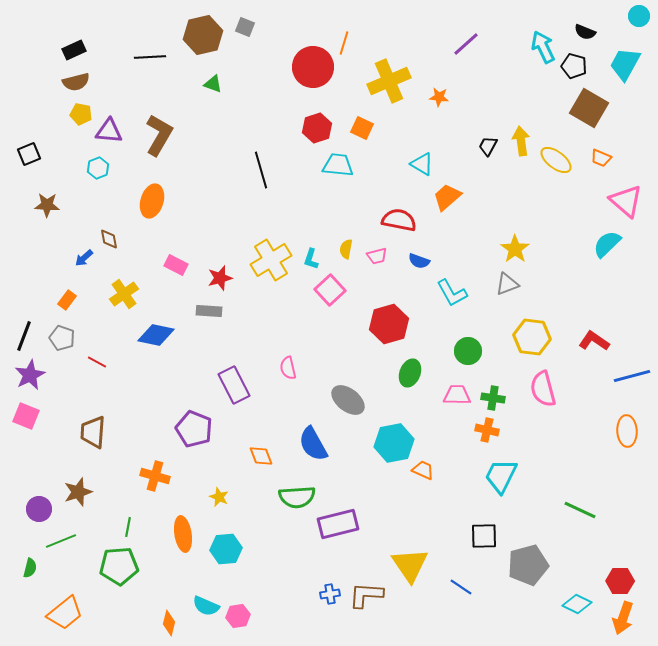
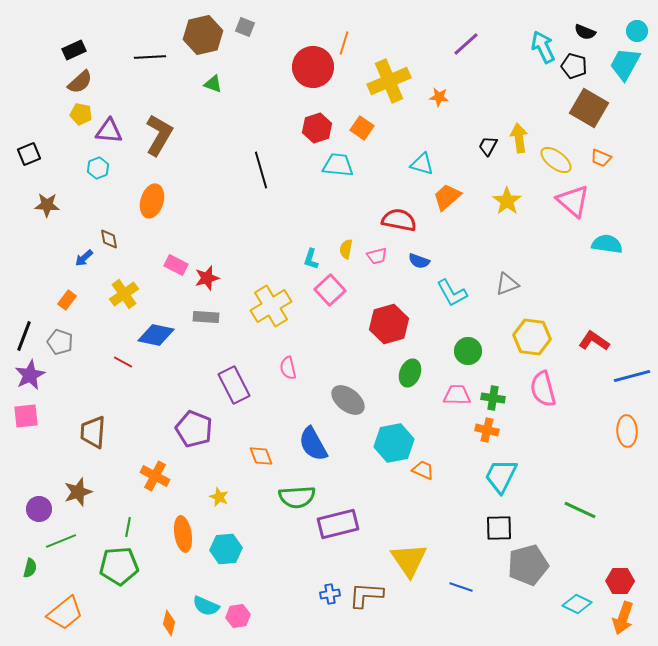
cyan circle at (639, 16): moved 2 px left, 15 px down
brown semicircle at (76, 82): moved 4 px right; rotated 28 degrees counterclockwise
orange square at (362, 128): rotated 10 degrees clockwise
yellow arrow at (521, 141): moved 2 px left, 3 px up
cyan triangle at (422, 164): rotated 15 degrees counterclockwise
pink triangle at (626, 201): moved 53 px left
cyan semicircle at (607, 244): rotated 52 degrees clockwise
yellow star at (515, 249): moved 8 px left, 48 px up
yellow cross at (271, 260): moved 46 px down
red star at (220, 278): moved 13 px left
gray rectangle at (209, 311): moved 3 px left, 6 px down
gray pentagon at (62, 338): moved 2 px left, 4 px down
red line at (97, 362): moved 26 px right
pink square at (26, 416): rotated 28 degrees counterclockwise
orange cross at (155, 476): rotated 12 degrees clockwise
black square at (484, 536): moved 15 px right, 8 px up
yellow triangle at (410, 565): moved 1 px left, 5 px up
blue line at (461, 587): rotated 15 degrees counterclockwise
